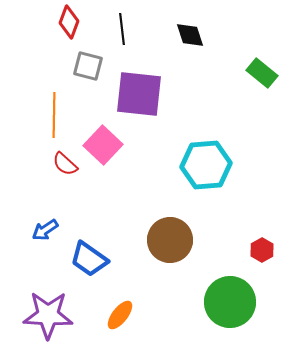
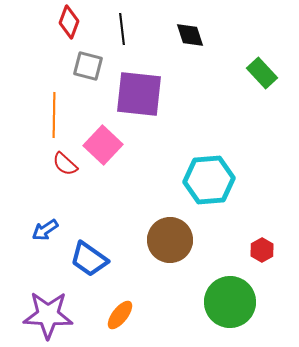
green rectangle: rotated 8 degrees clockwise
cyan hexagon: moved 3 px right, 15 px down
